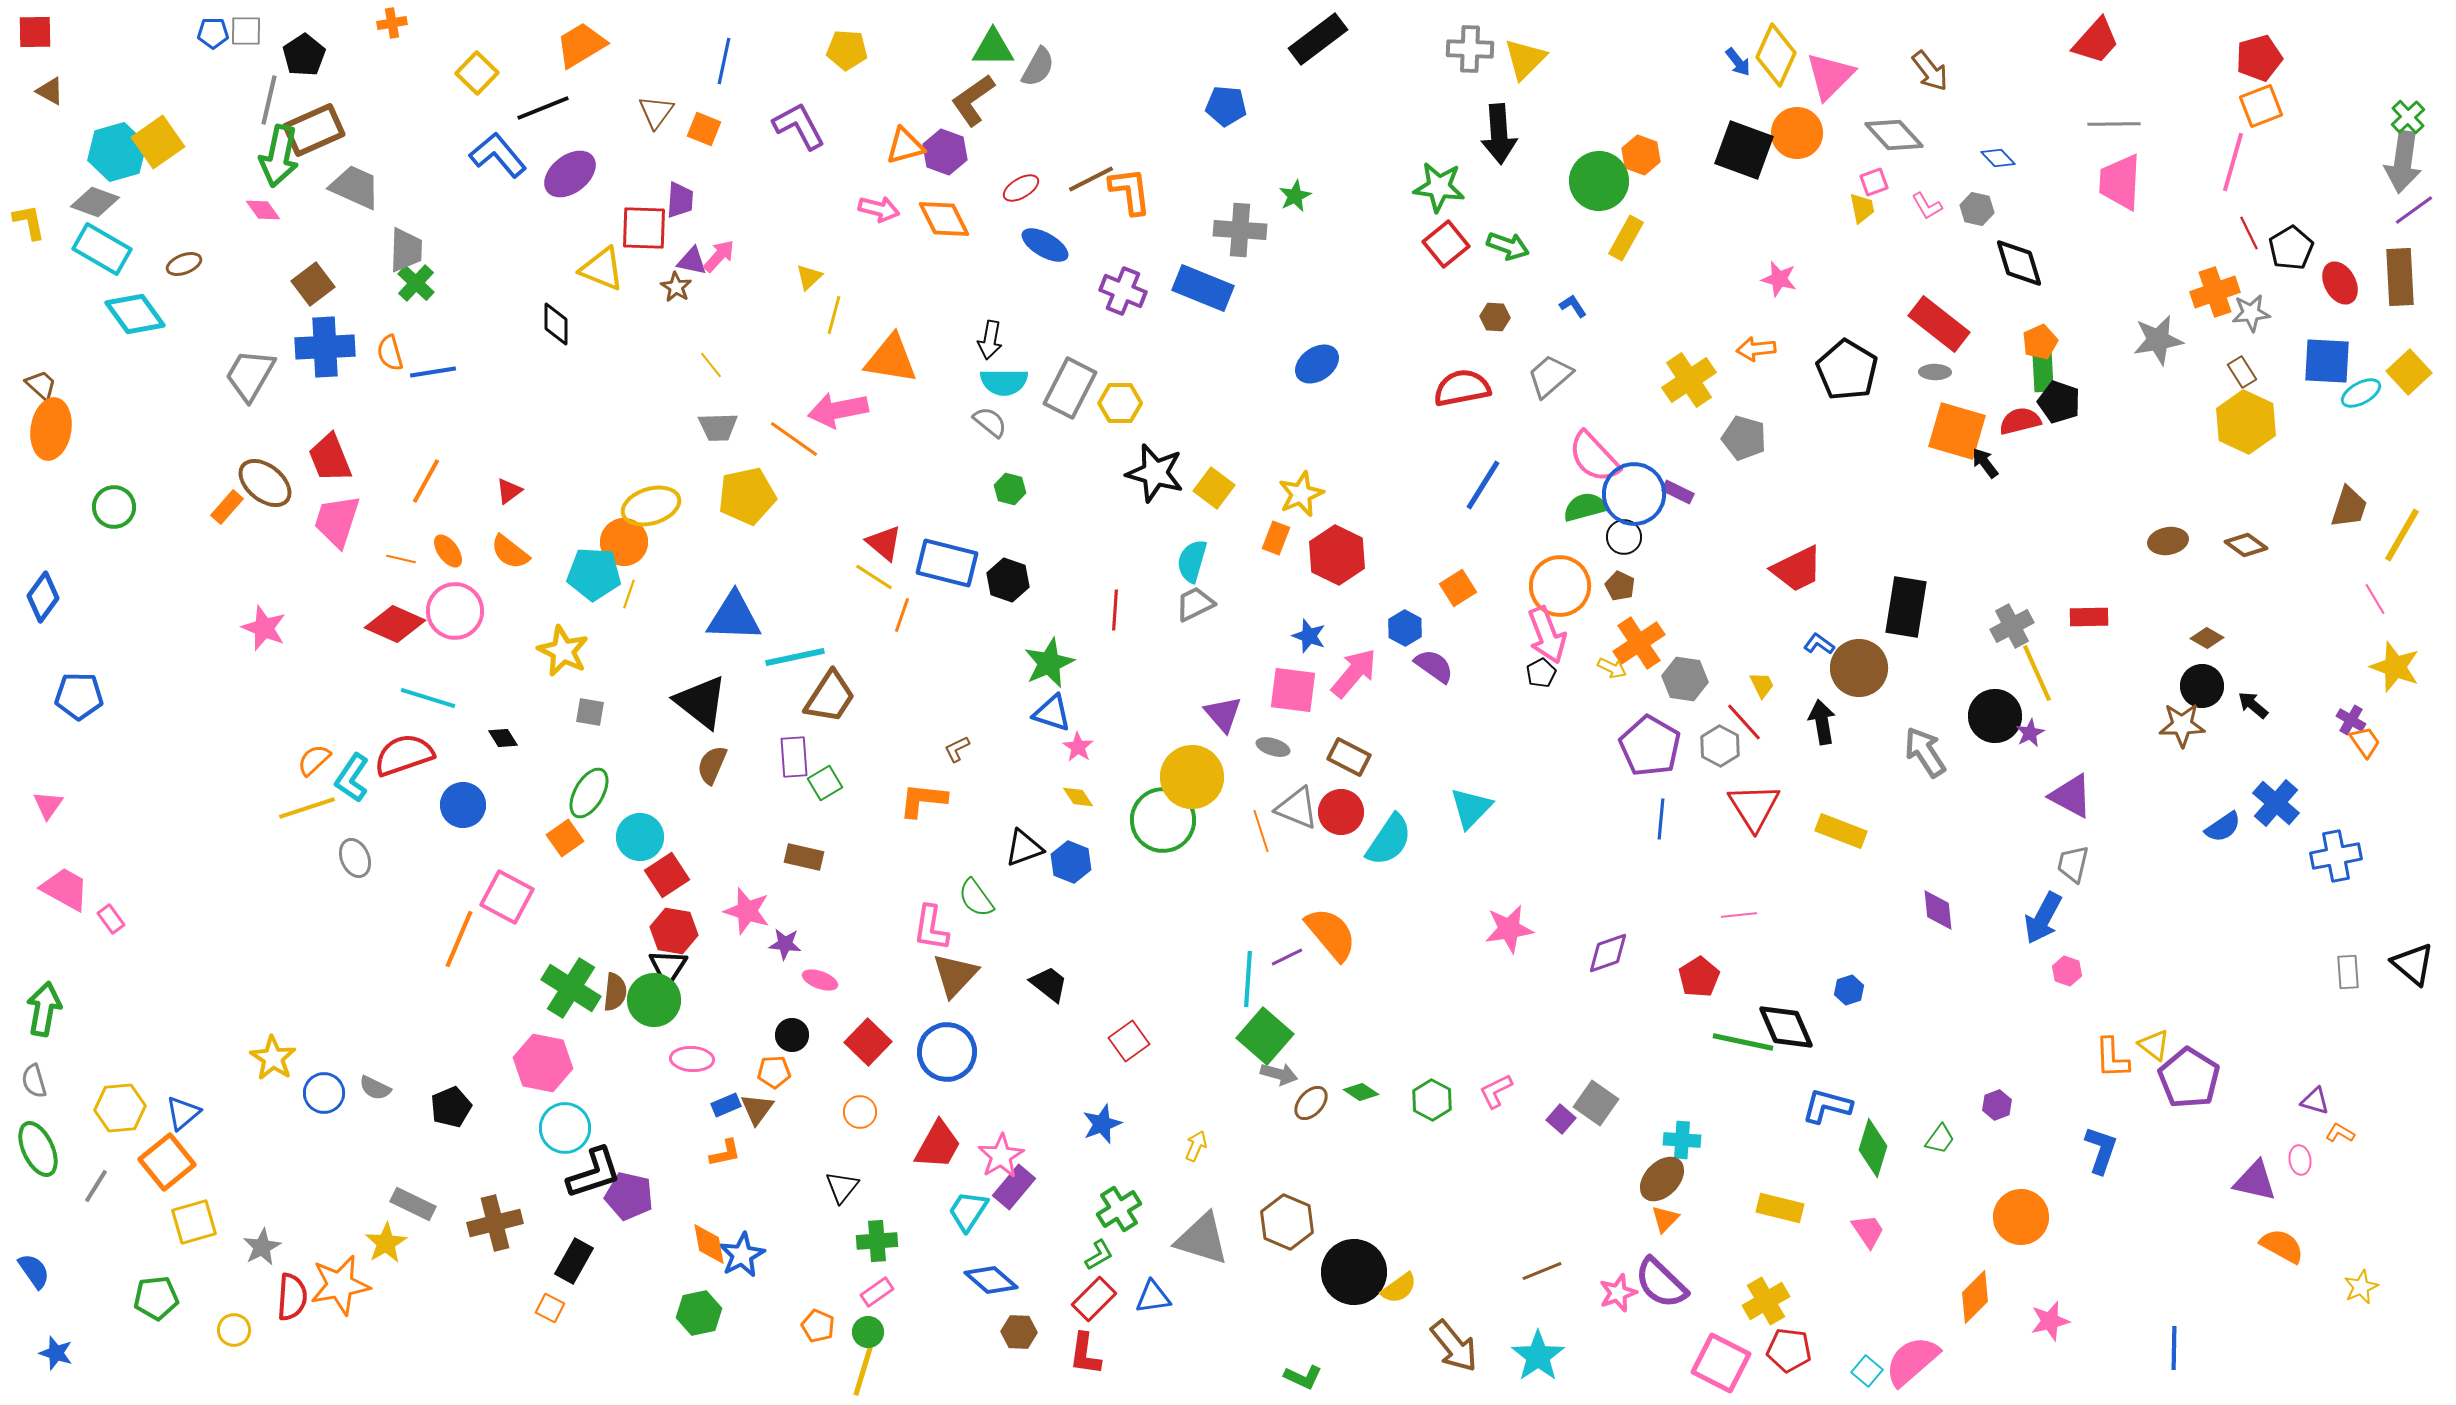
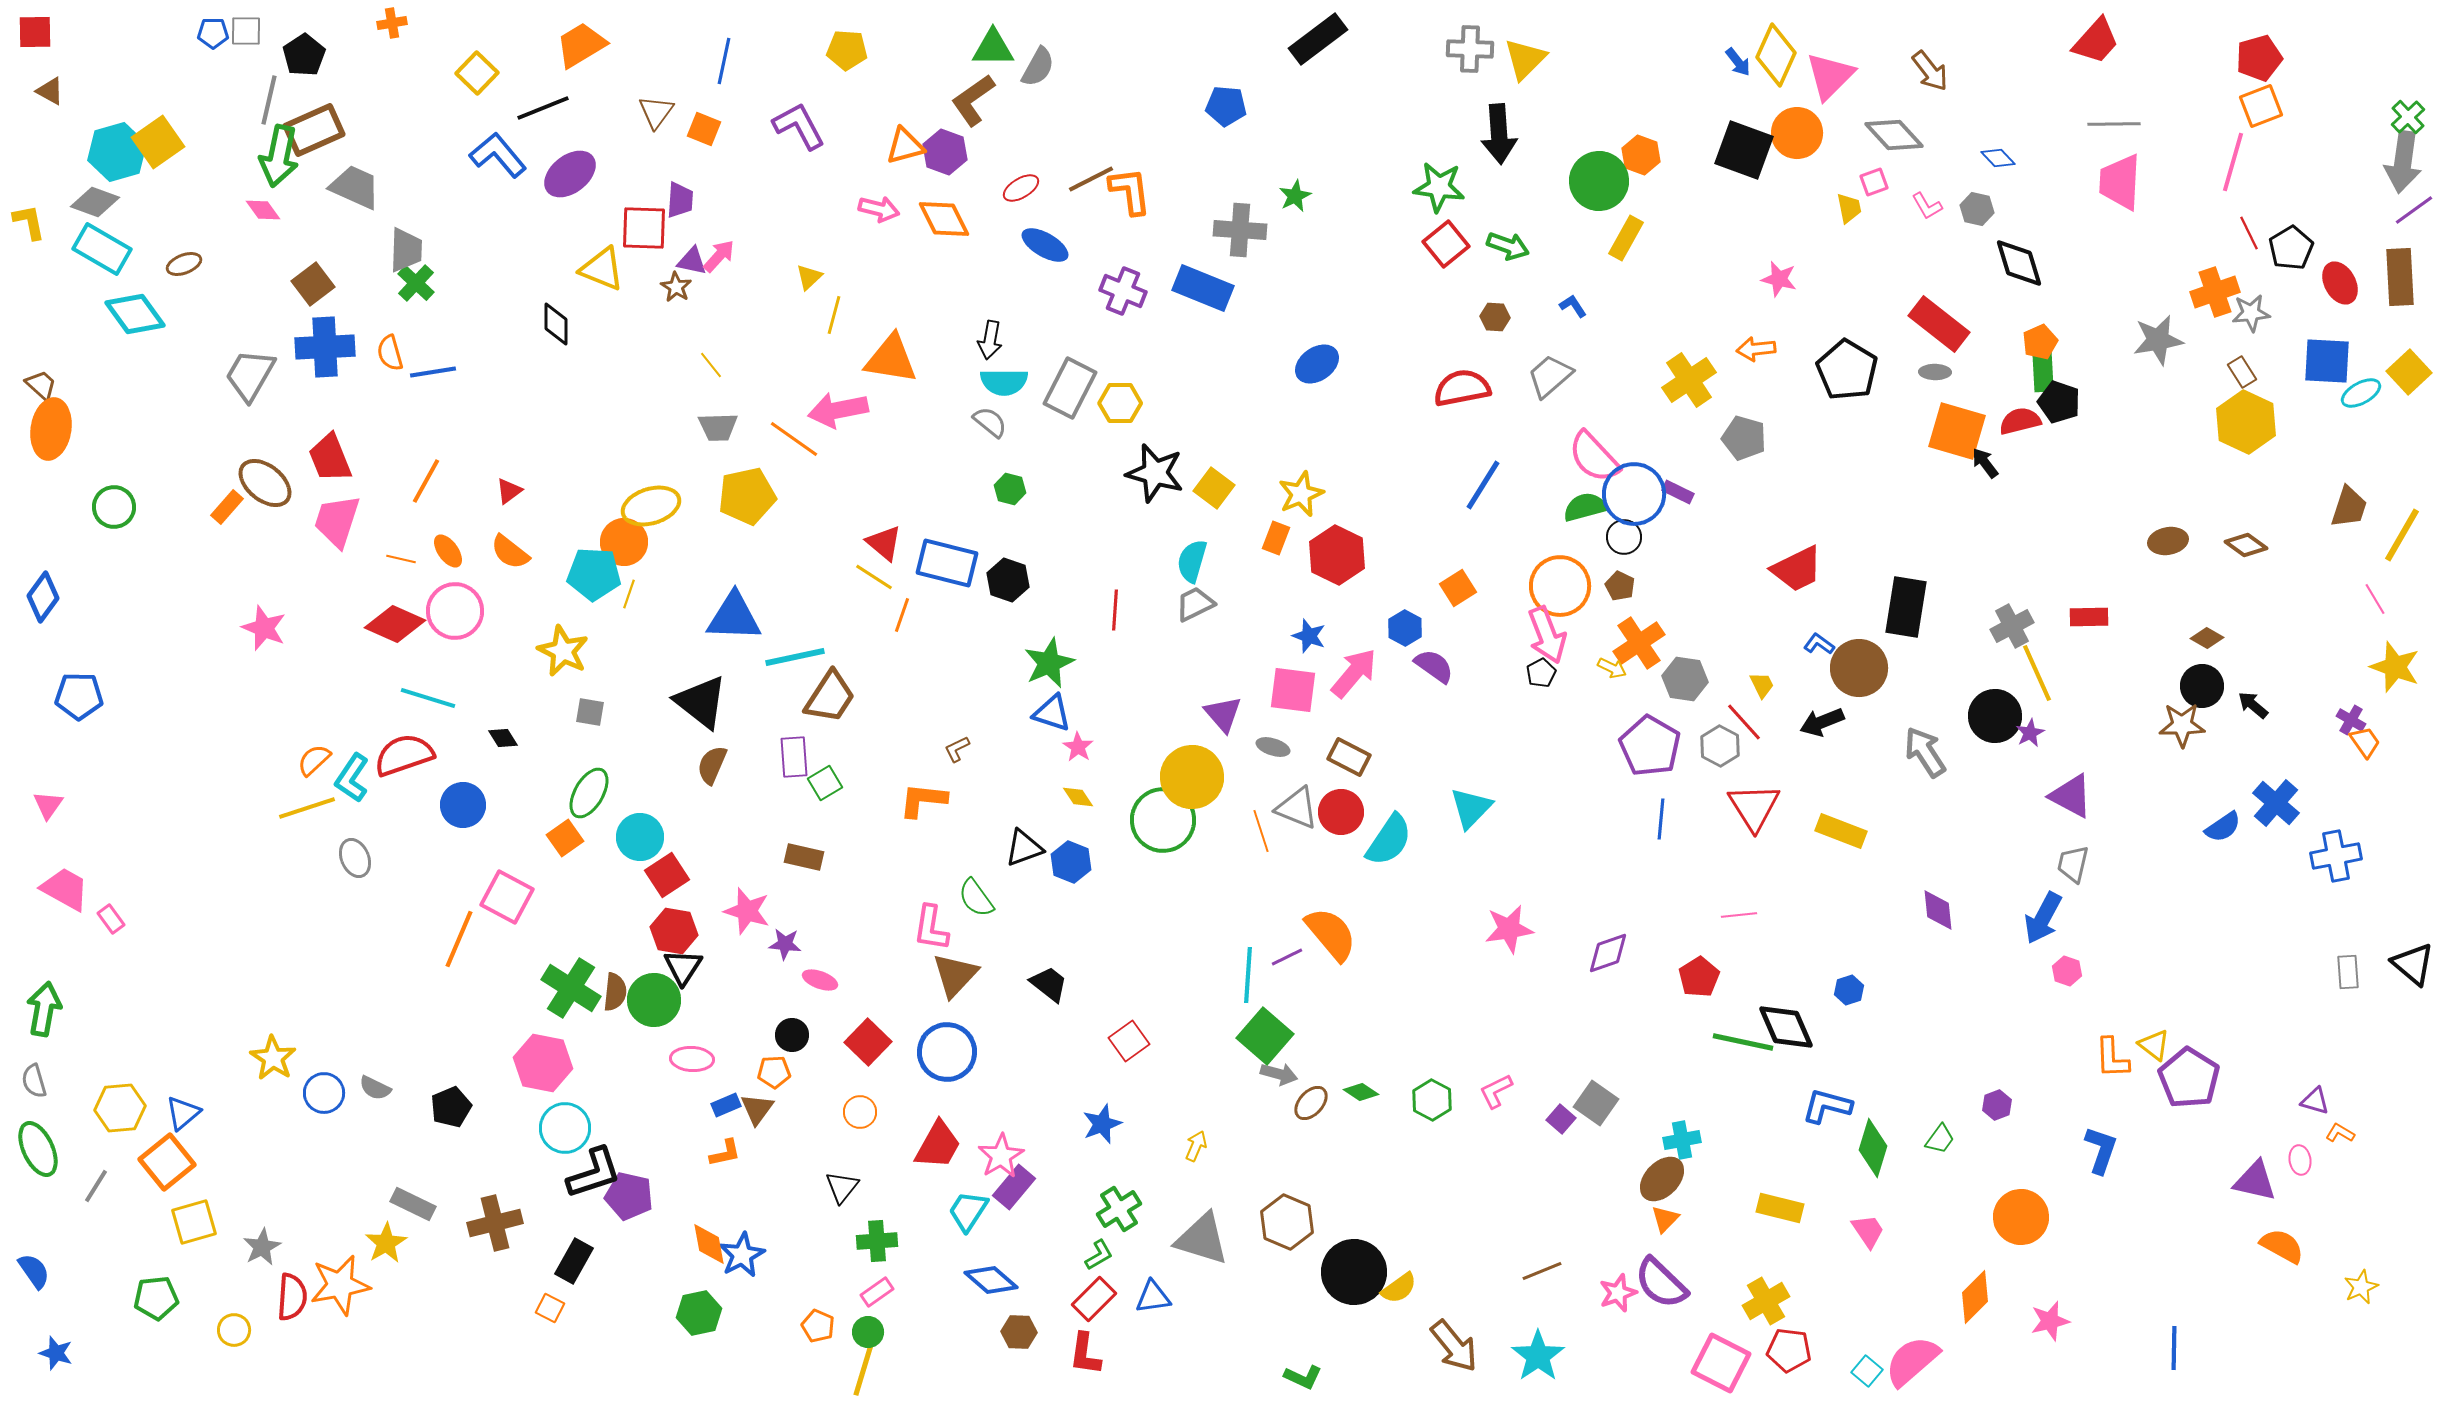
yellow trapezoid at (1862, 208): moved 13 px left
black arrow at (1822, 722): rotated 102 degrees counterclockwise
black triangle at (668, 967): moved 15 px right
cyan line at (1248, 979): moved 4 px up
cyan cross at (1682, 1140): rotated 15 degrees counterclockwise
